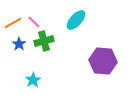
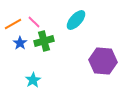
orange line: moved 1 px down
blue star: moved 1 px right, 1 px up
